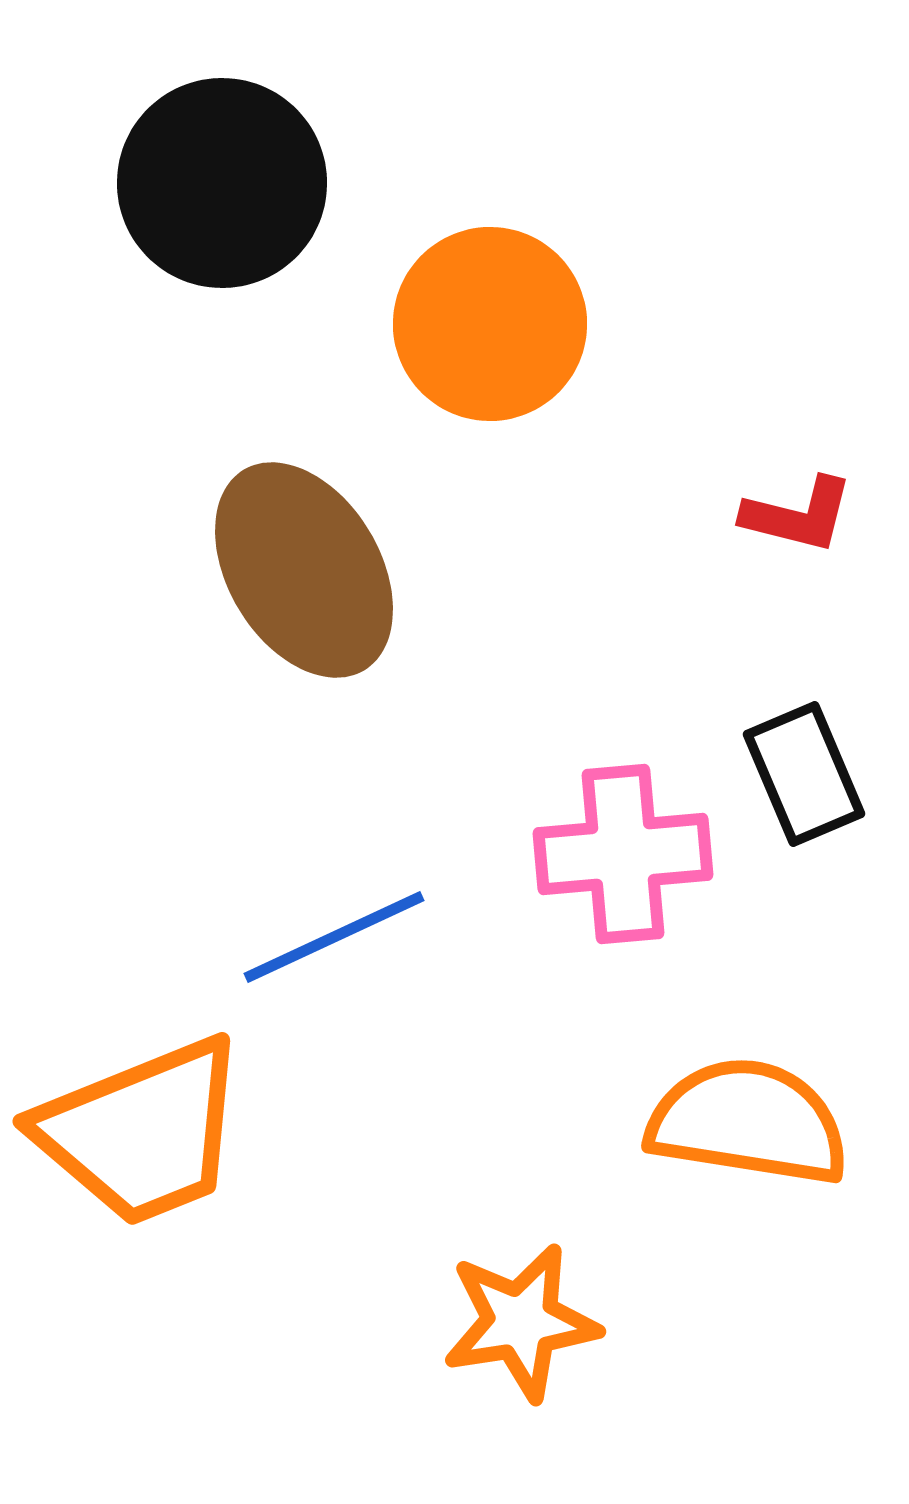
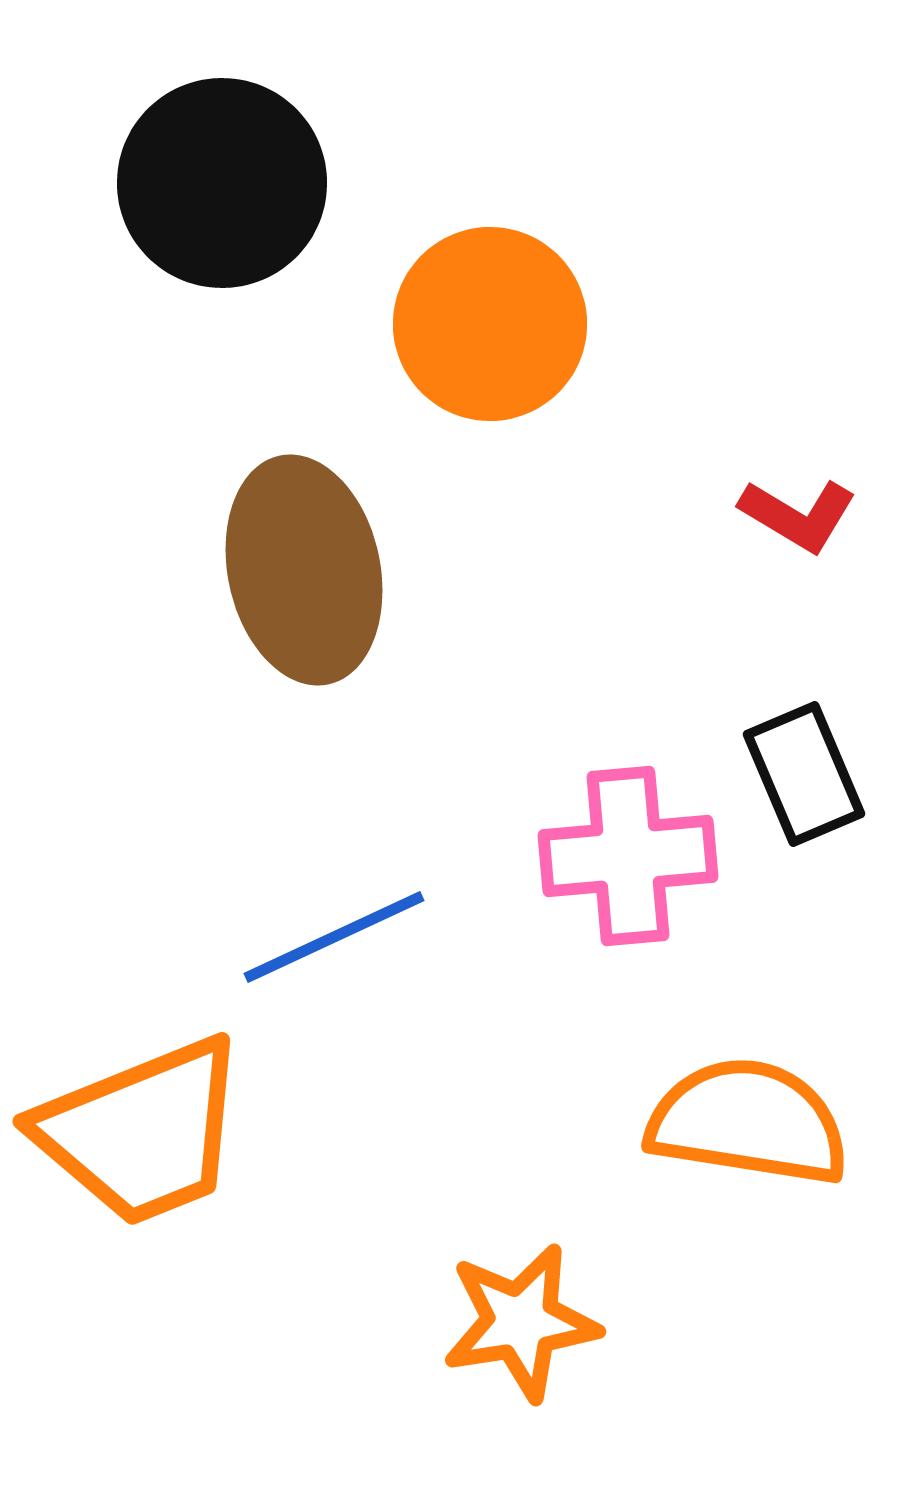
red L-shape: rotated 17 degrees clockwise
brown ellipse: rotated 19 degrees clockwise
pink cross: moved 5 px right, 2 px down
